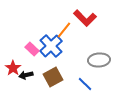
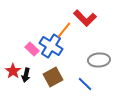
blue cross: rotated 15 degrees counterclockwise
red star: moved 3 px down
black arrow: rotated 64 degrees counterclockwise
